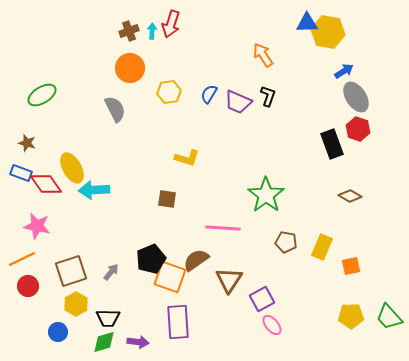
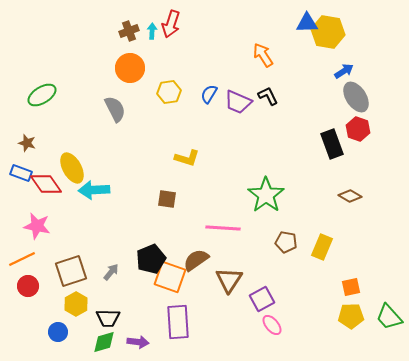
black L-shape at (268, 96): rotated 45 degrees counterclockwise
orange square at (351, 266): moved 21 px down
